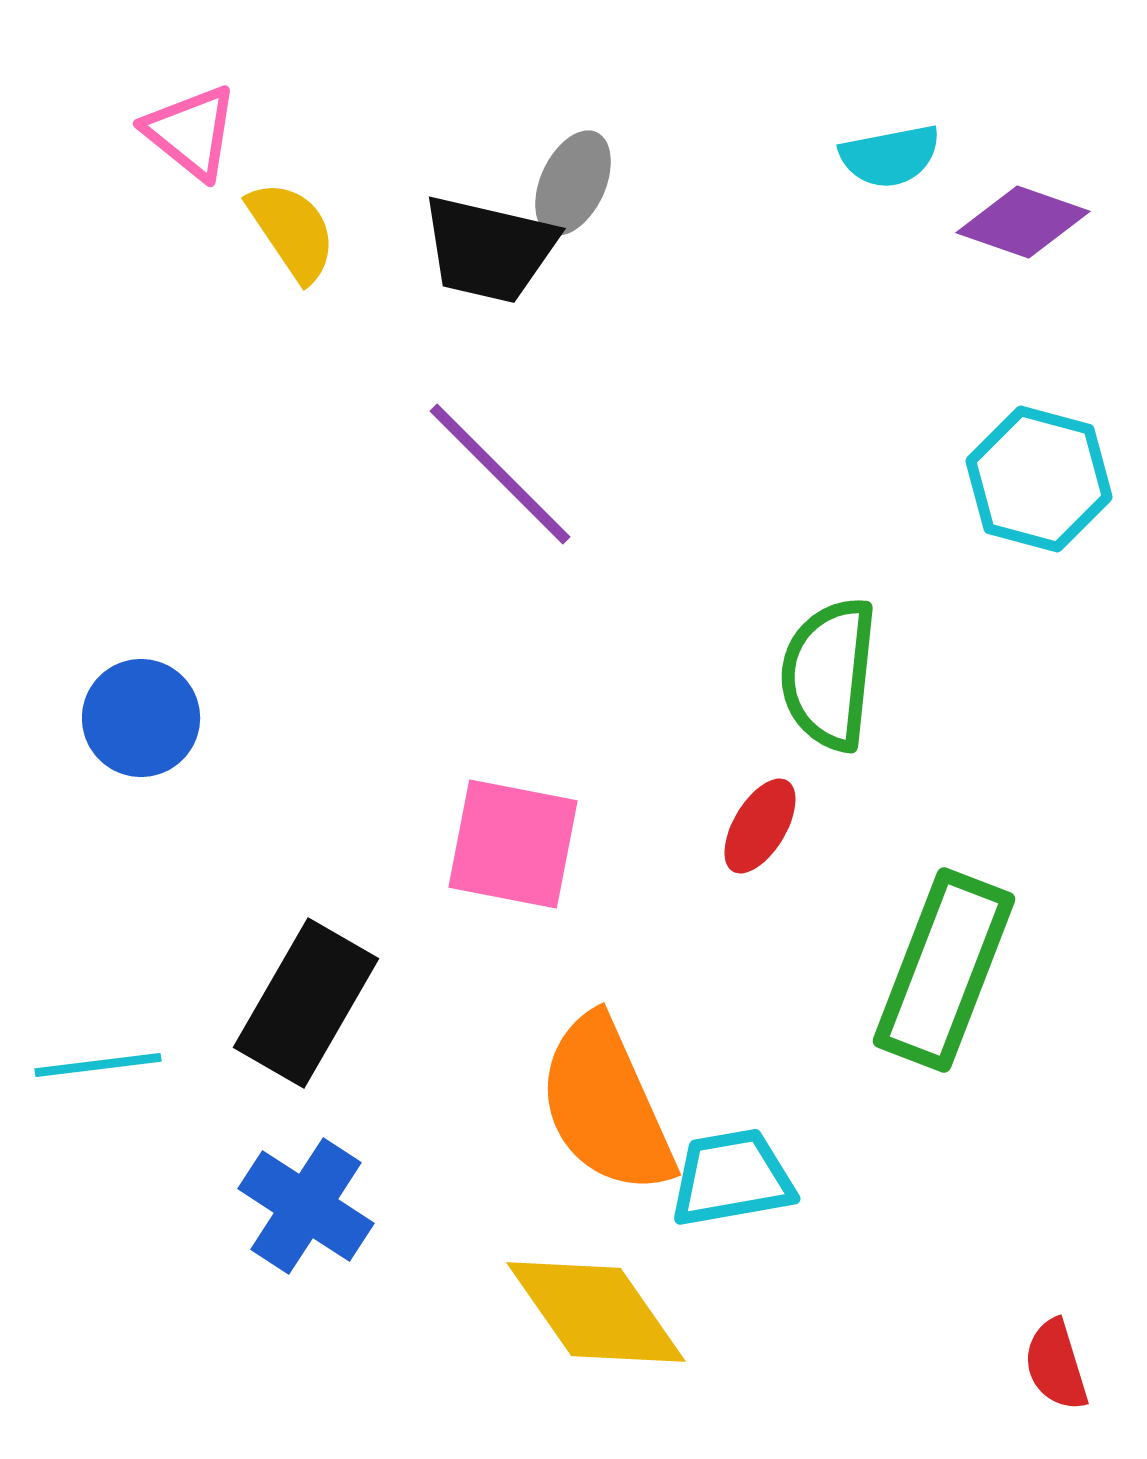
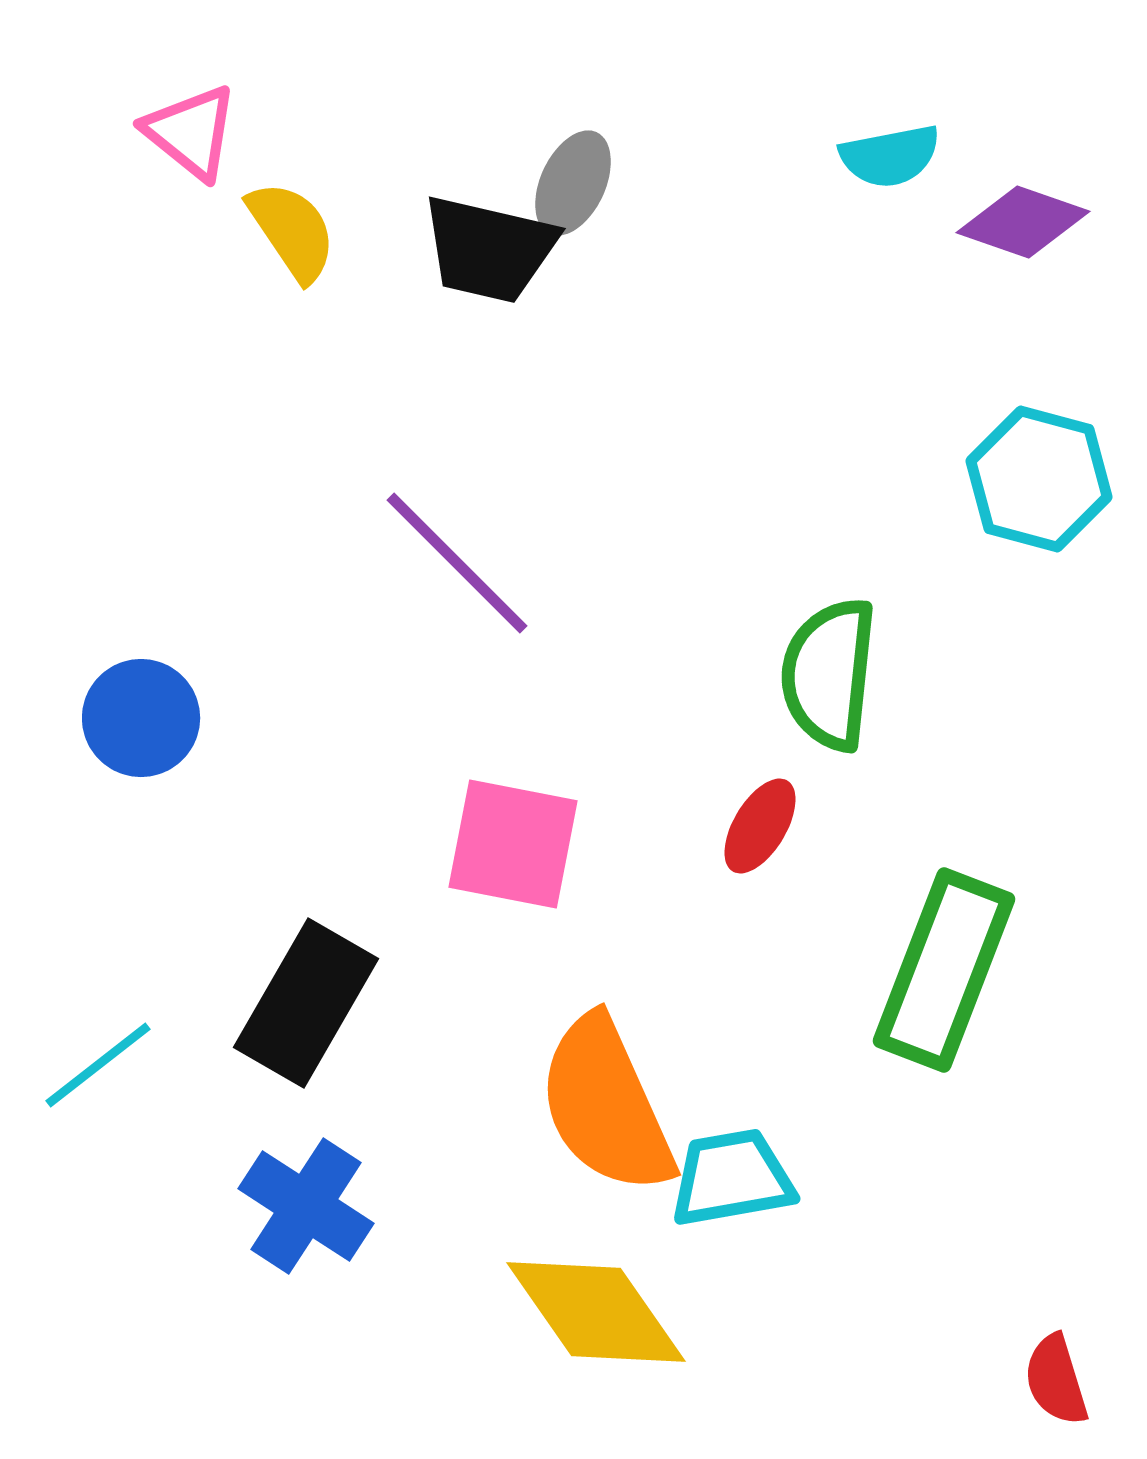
purple line: moved 43 px left, 89 px down
cyan line: rotated 31 degrees counterclockwise
red semicircle: moved 15 px down
